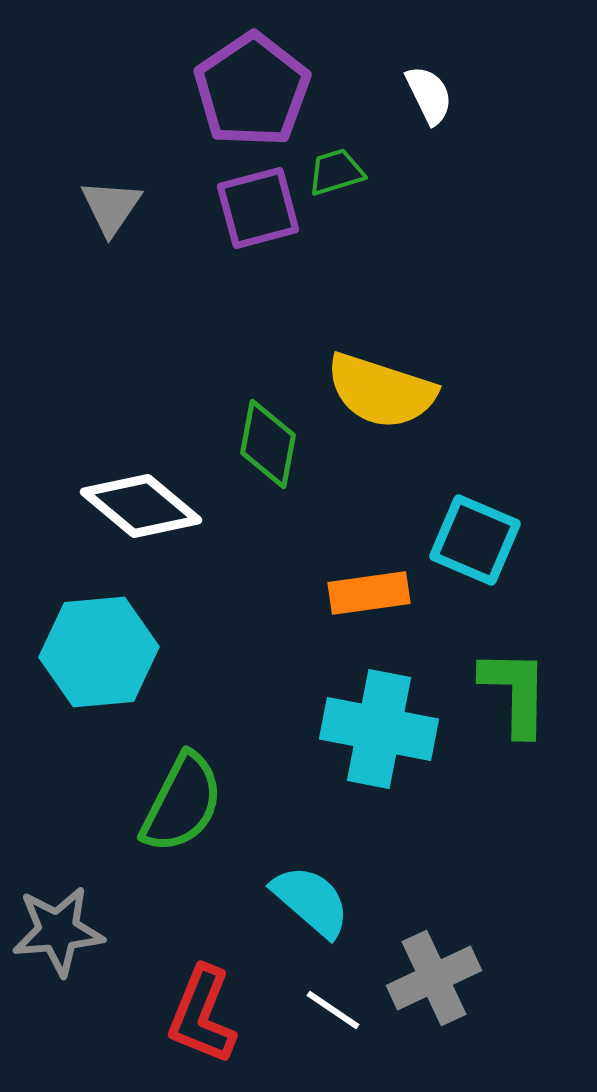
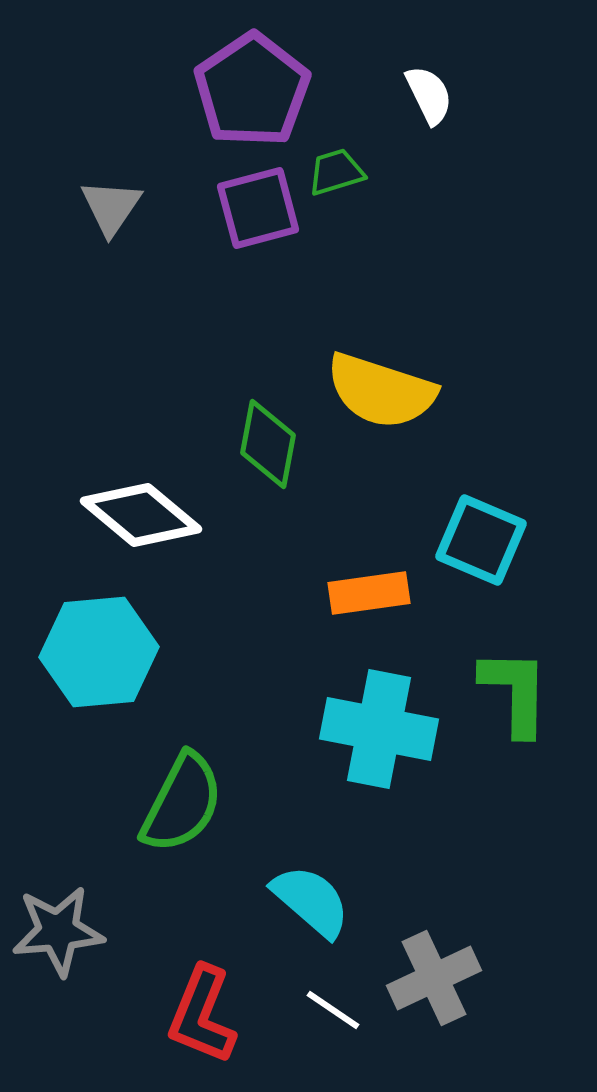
white diamond: moved 9 px down
cyan square: moved 6 px right
